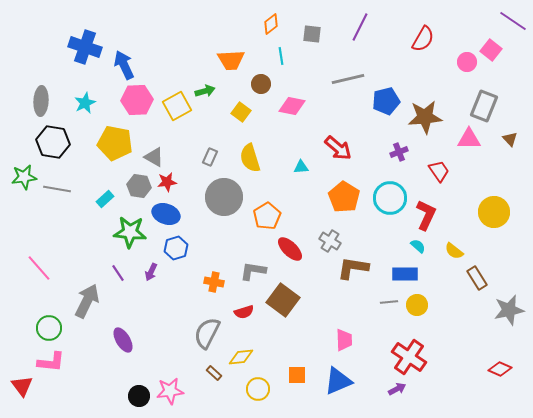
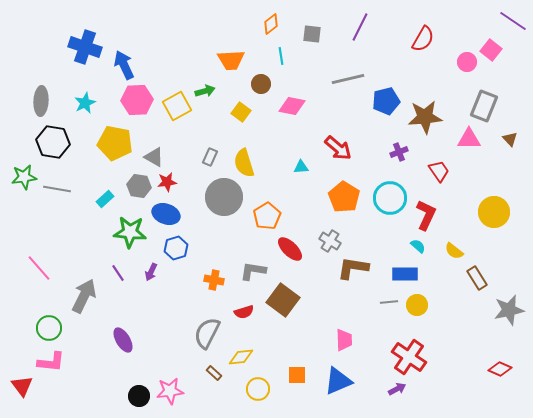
yellow semicircle at (250, 158): moved 6 px left, 5 px down
orange cross at (214, 282): moved 2 px up
gray arrow at (87, 301): moved 3 px left, 5 px up
